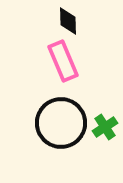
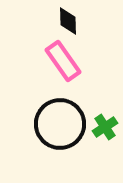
pink rectangle: rotated 12 degrees counterclockwise
black circle: moved 1 px left, 1 px down
